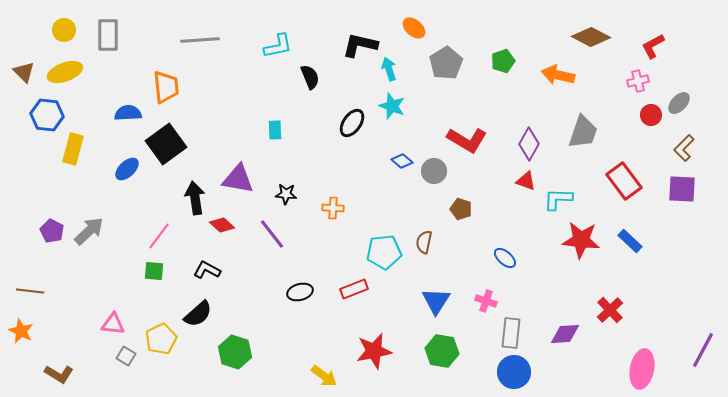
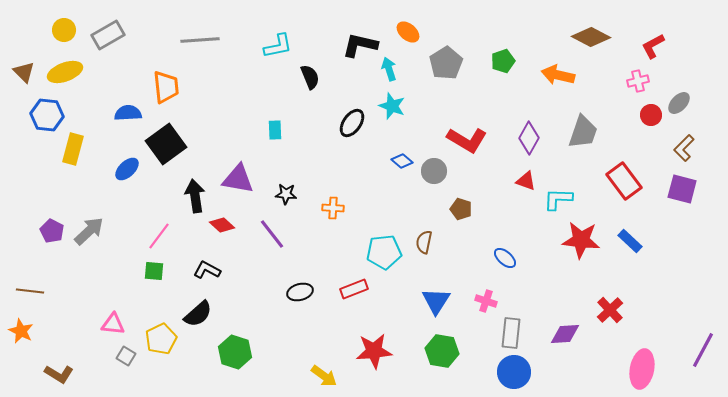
orange ellipse at (414, 28): moved 6 px left, 4 px down
gray rectangle at (108, 35): rotated 60 degrees clockwise
purple diamond at (529, 144): moved 6 px up
purple square at (682, 189): rotated 12 degrees clockwise
black arrow at (195, 198): moved 2 px up
red star at (374, 351): rotated 6 degrees clockwise
